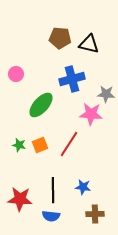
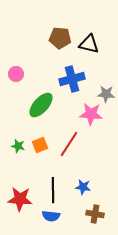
green star: moved 1 px left, 1 px down
brown cross: rotated 12 degrees clockwise
